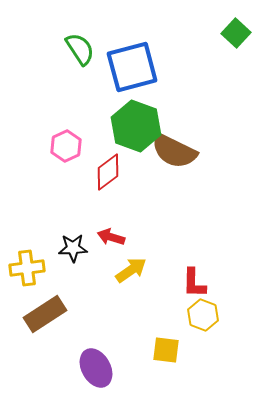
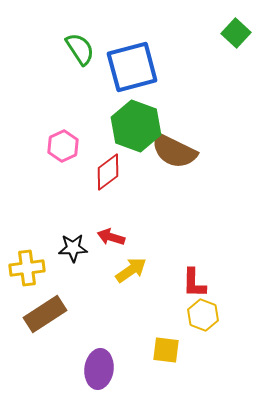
pink hexagon: moved 3 px left
purple ellipse: moved 3 px right, 1 px down; rotated 36 degrees clockwise
